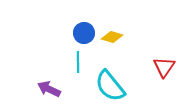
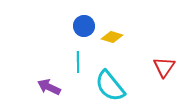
blue circle: moved 7 px up
purple arrow: moved 2 px up
